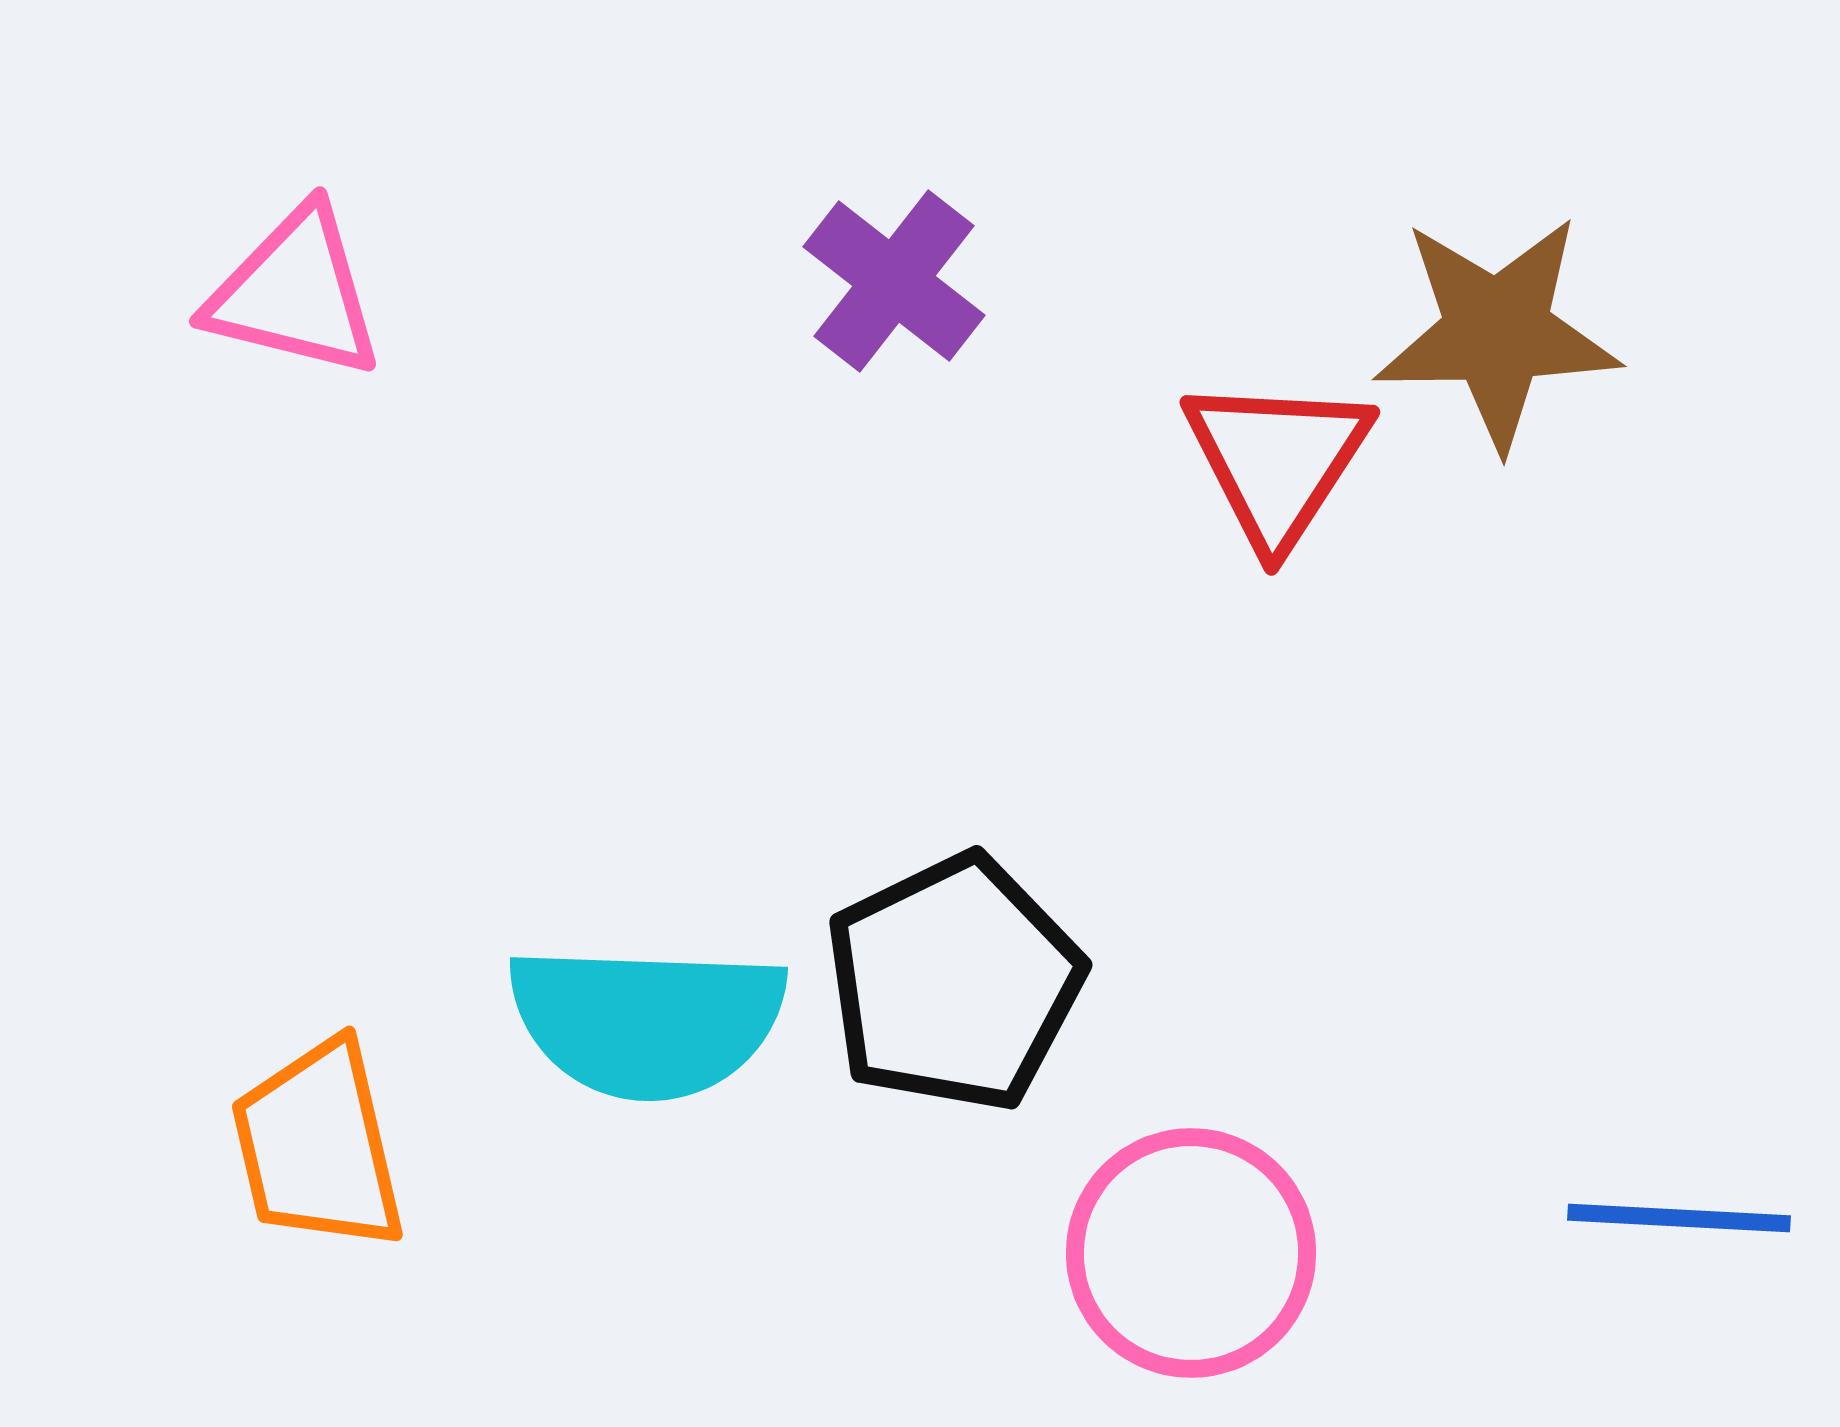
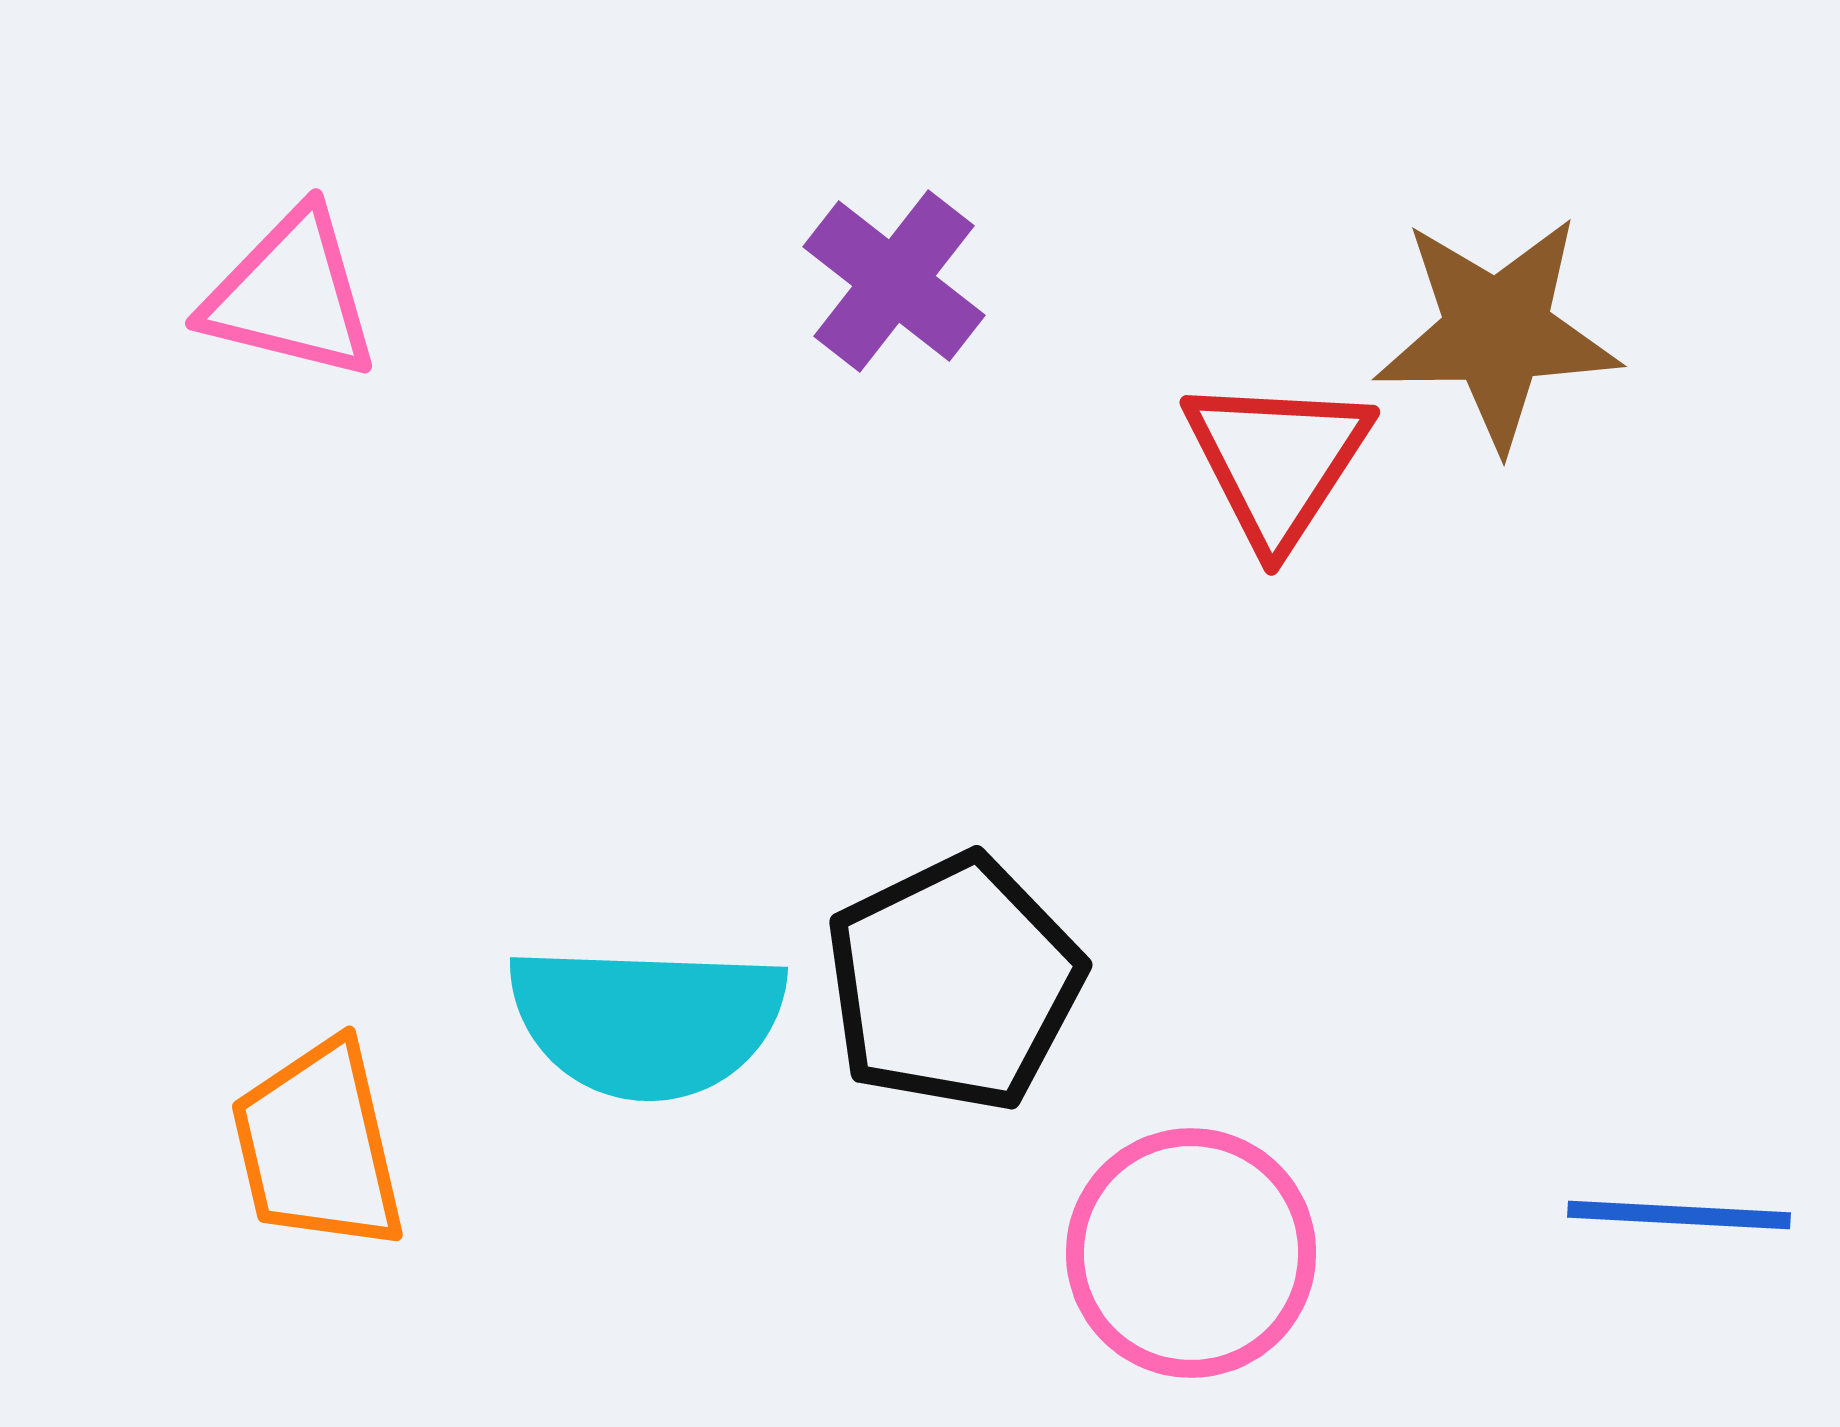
pink triangle: moved 4 px left, 2 px down
blue line: moved 3 px up
